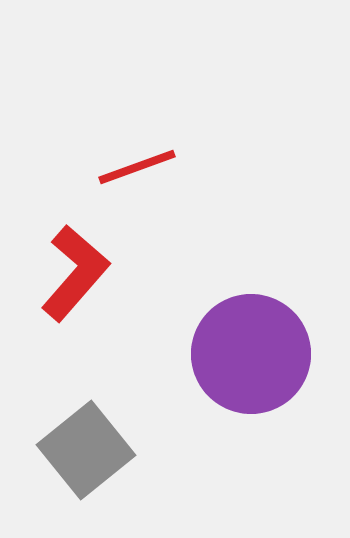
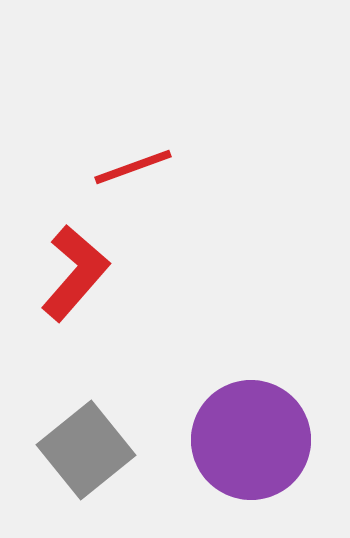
red line: moved 4 px left
purple circle: moved 86 px down
